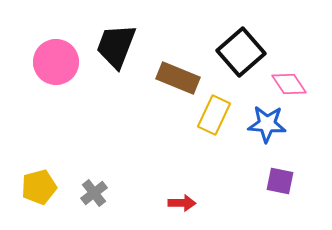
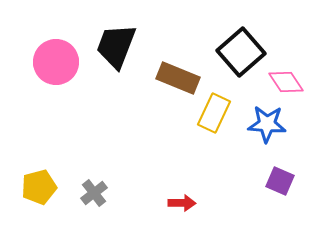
pink diamond: moved 3 px left, 2 px up
yellow rectangle: moved 2 px up
purple square: rotated 12 degrees clockwise
